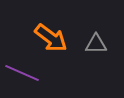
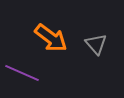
gray triangle: rotated 50 degrees clockwise
